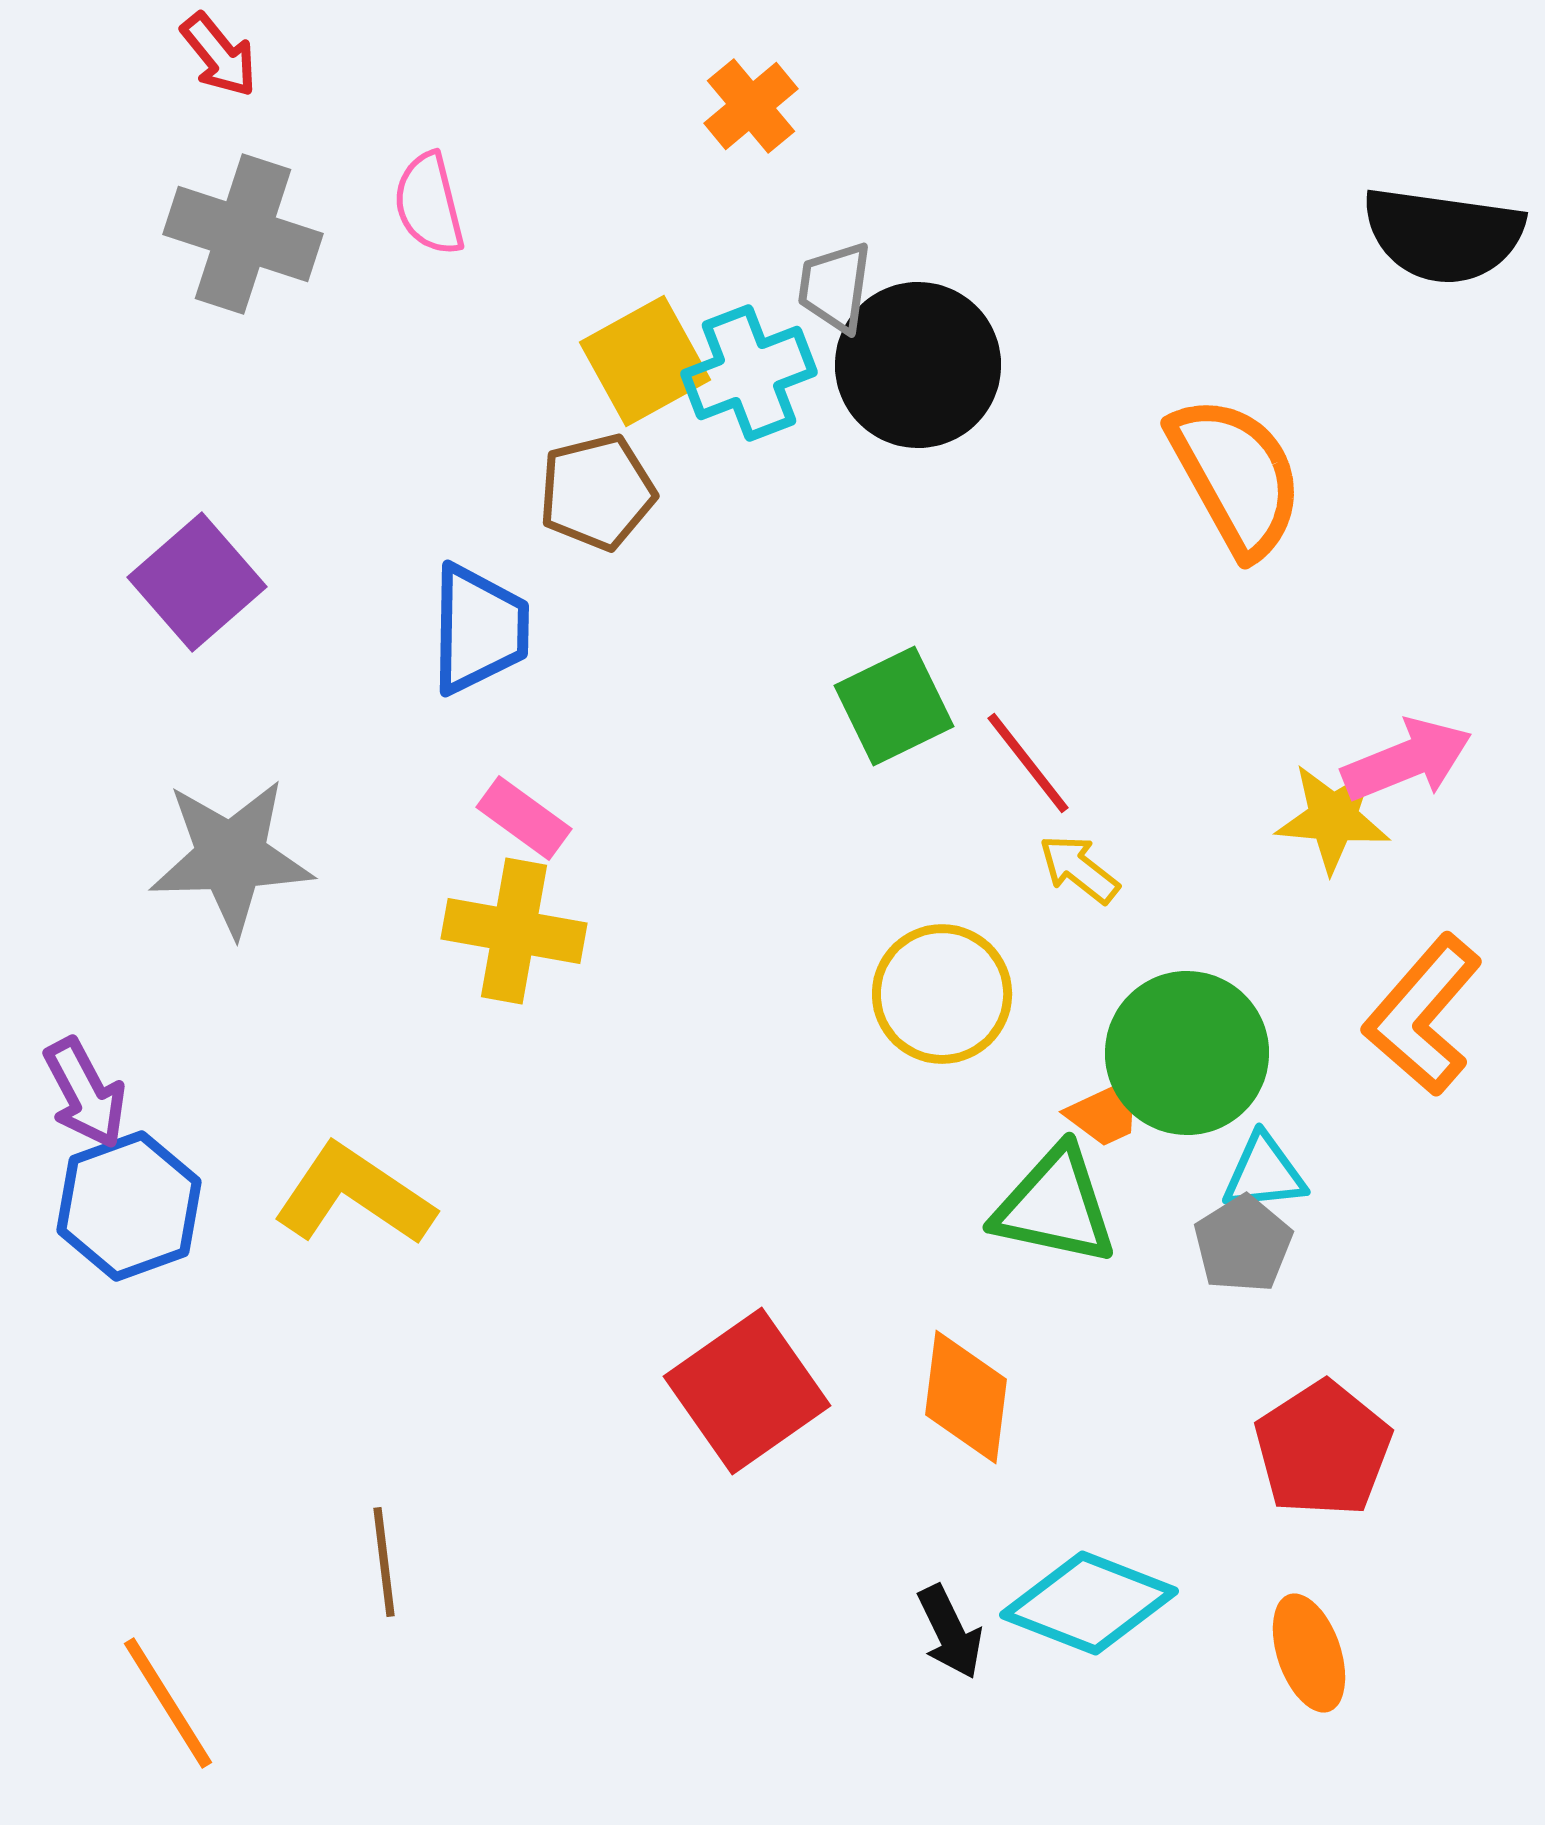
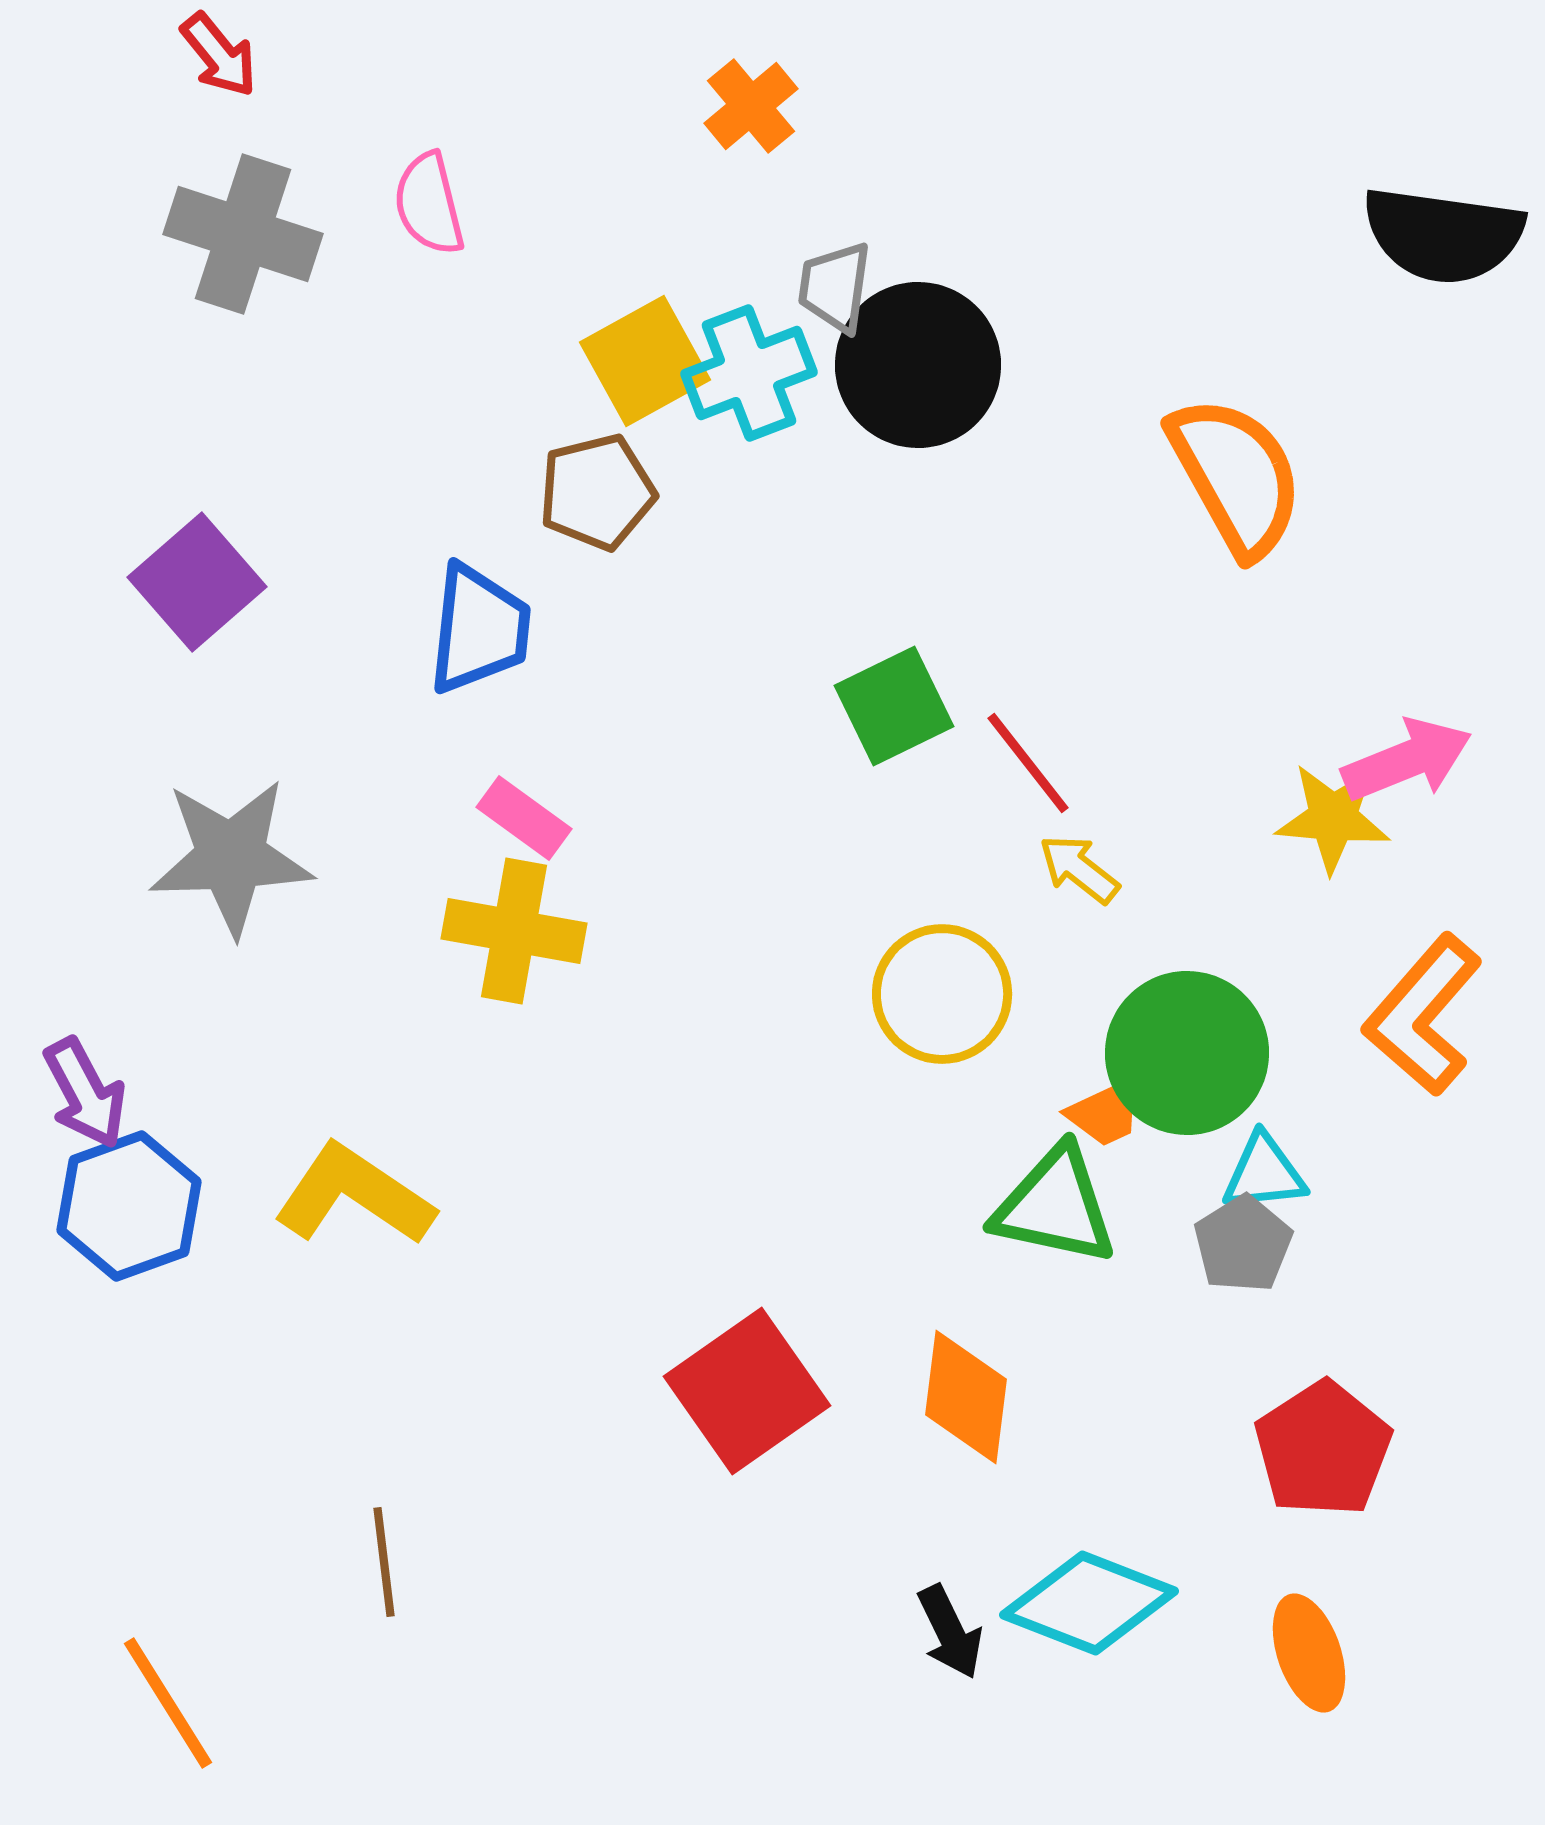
blue trapezoid: rotated 5 degrees clockwise
